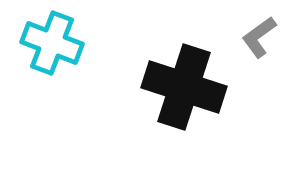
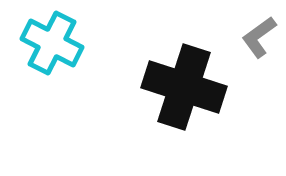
cyan cross: rotated 6 degrees clockwise
